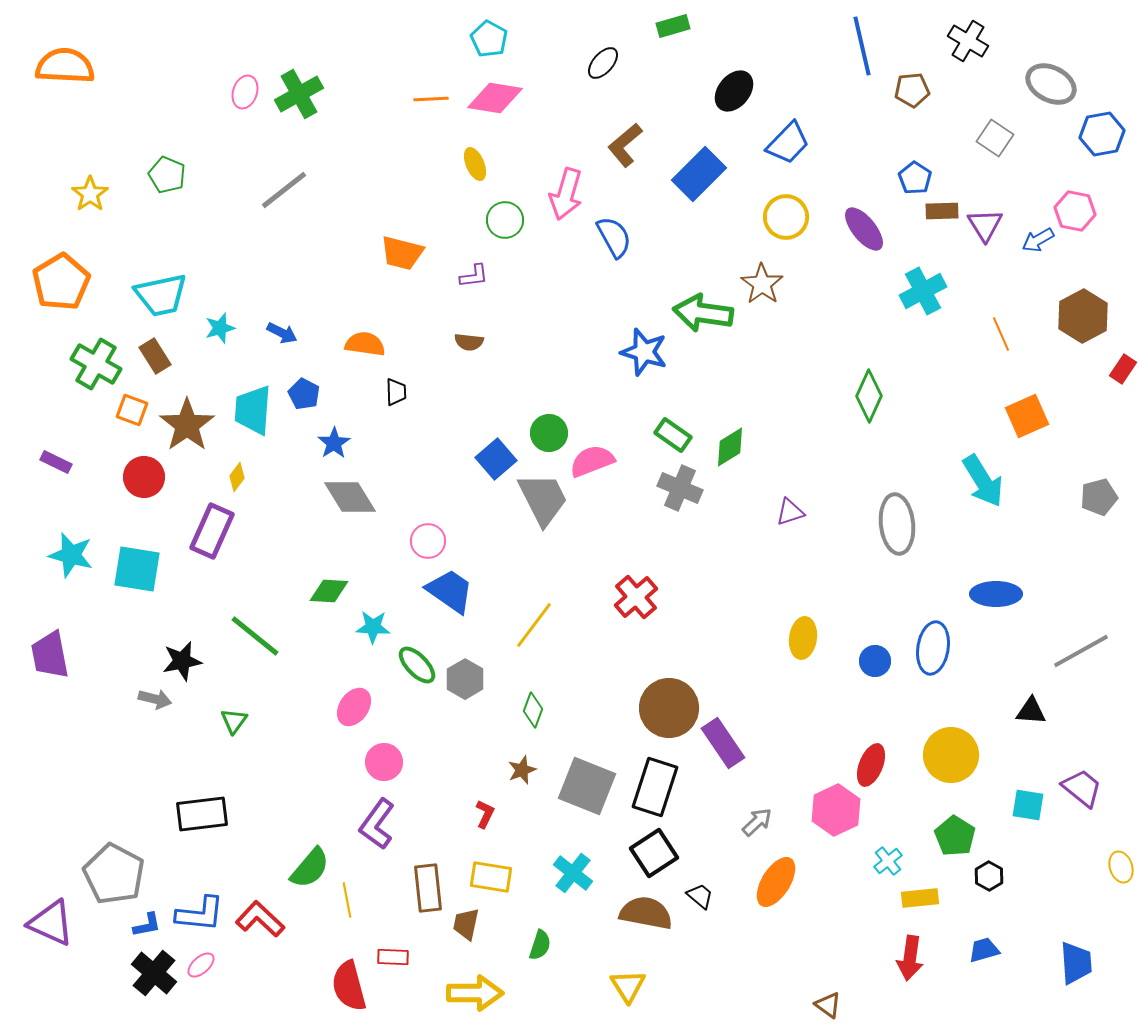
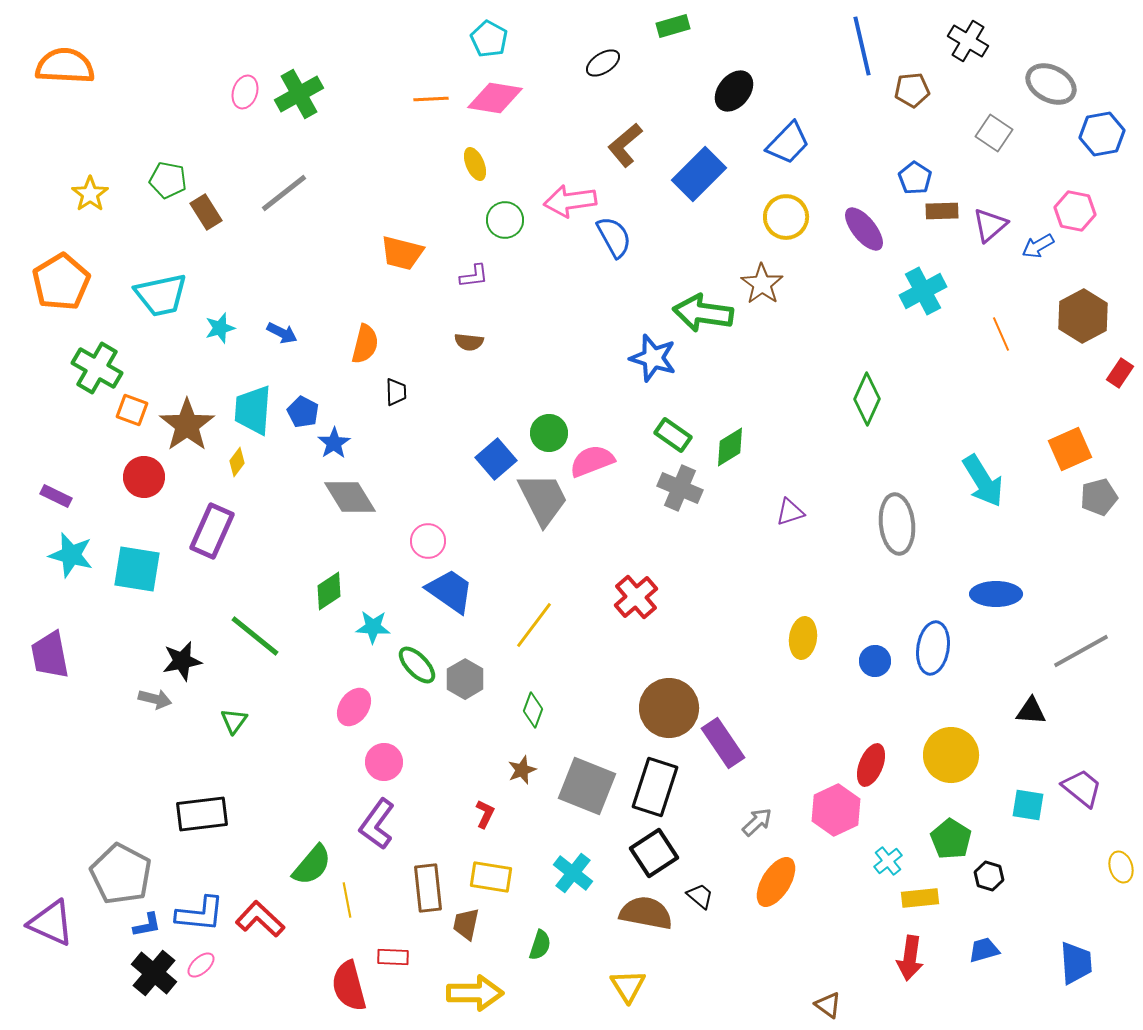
black ellipse at (603, 63): rotated 16 degrees clockwise
gray square at (995, 138): moved 1 px left, 5 px up
green pentagon at (167, 175): moved 1 px right, 5 px down; rotated 12 degrees counterclockwise
gray line at (284, 190): moved 3 px down
pink arrow at (566, 194): moved 4 px right, 7 px down; rotated 66 degrees clockwise
purple triangle at (985, 225): moved 5 px right; rotated 21 degrees clockwise
blue arrow at (1038, 240): moved 6 px down
orange semicircle at (365, 344): rotated 96 degrees clockwise
blue star at (644, 352): moved 9 px right, 6 px down
brown rectangle at (155, 356): moved 51 px right, 144 px up
green cross at (96, 364): moved 1 px right, 4 px down
red rectangle at (1123, 369): moved 3 px left, 4 px down
blue pentagon at (304, 394): moved 1 px left, 18 px down
green diamond at (869, 396): moved 2 px left, 3 px down
orange square at (1027, 416): moved 43 px right, 33 px down
purple rectangle at (56, 462): moved 34 px down
yellow diamond at (237, 477): moved 15 px up
green diamond at (329, 591): rotated 36 degrees counterclockwise
green pentagon at (955, 836): moved 4 px left, 3 px down
green semicircle at (310, 868): moved 2 px right, 3 px up
gray pentagon at (114, 874): moved 7 px right
black hexagon at (989, 876): rotated 12 degrees counterclockwise
